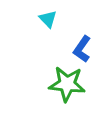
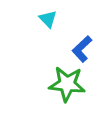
blue L-shape: rotated 12 degrees clockwise
